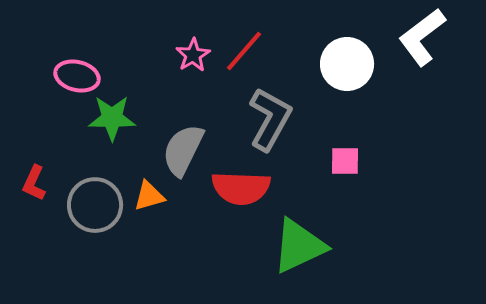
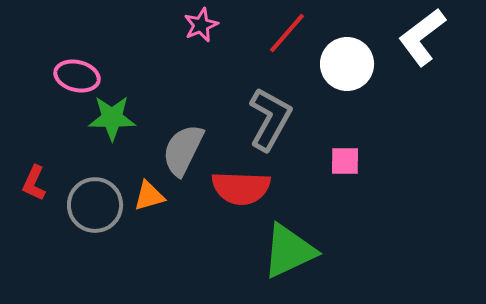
red line: moved 43 px right, 18 px up
pink star: moved 8 px right, 30 px up; rotated 8 degrees clockwise
green triangle: moved 10 px left, 5 px down
